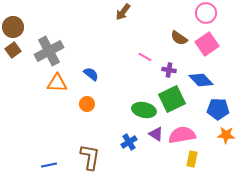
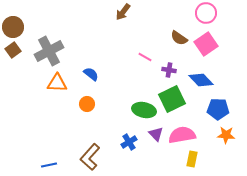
pink square: moved 1 px left
purple triangle: rotated 14 degrees clockwise
brown L-shape: rotated 148 degrees counterclockwise
